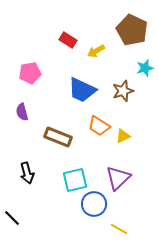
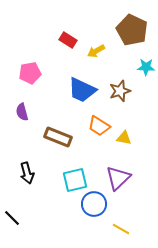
cyan star: moved 1 px right, 1 px up; rotated 18 degrees clockwise
brown star: moved 3 px left
yellow triangle: moved 1 px right, 2 px down; rotated 35 degrees clockwise
yellow line: moved 2 px right
